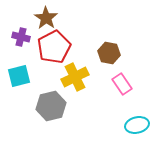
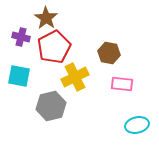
cyan square: rotated 25 degrees clockwise
pink rectangle: rotated 50 degrees counterclockwise
